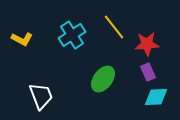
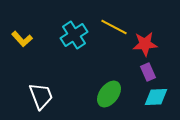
yellow line: rotated 24 degrees counterclockwise
cyan cross: moved 2 px right
yellow L-shape: rotated 20 degrees clockwise
red star: moved 2 px left
green ellipse: moved 6 px right, 15 px down
